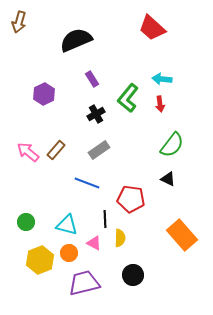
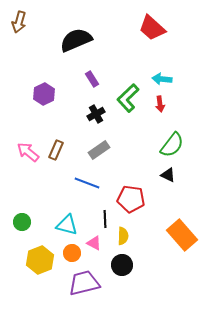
green L-shape: rotated 8 degrees clockwise
brown rectangle: rotated 18 degrees counterclockwise
black triangle: moved 4 px up
green circle: moved 4 px left
yellow semicircle: moved 3 px right, 2 px up
orange circle: moved 3 px right
black circle: moved 11 px left, 10 px up
